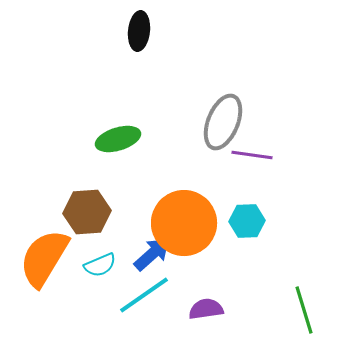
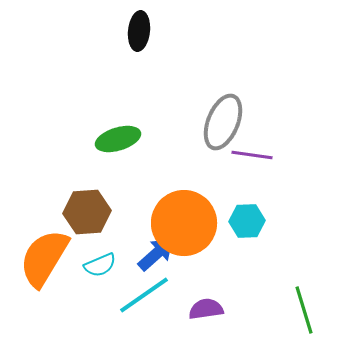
blue arrow: moved 4 px right
